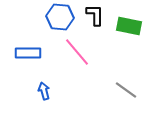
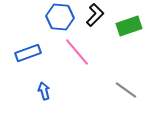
black L-shape: rotated 45 degrees clockwise
green rectangle: rotated 30 degrees counterclockwise
blue rectangle: rotated 20 degrees counterclockwise
